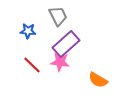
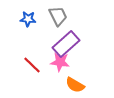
blue star: moved 12 px up
orange semicircle: moved 23 px left, 5 px down
